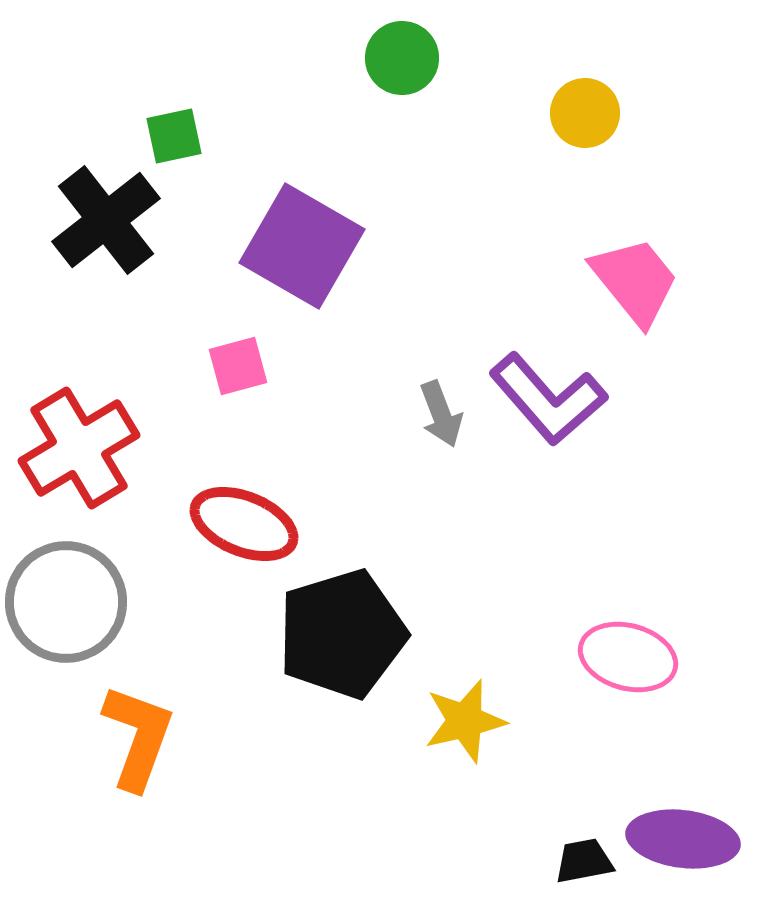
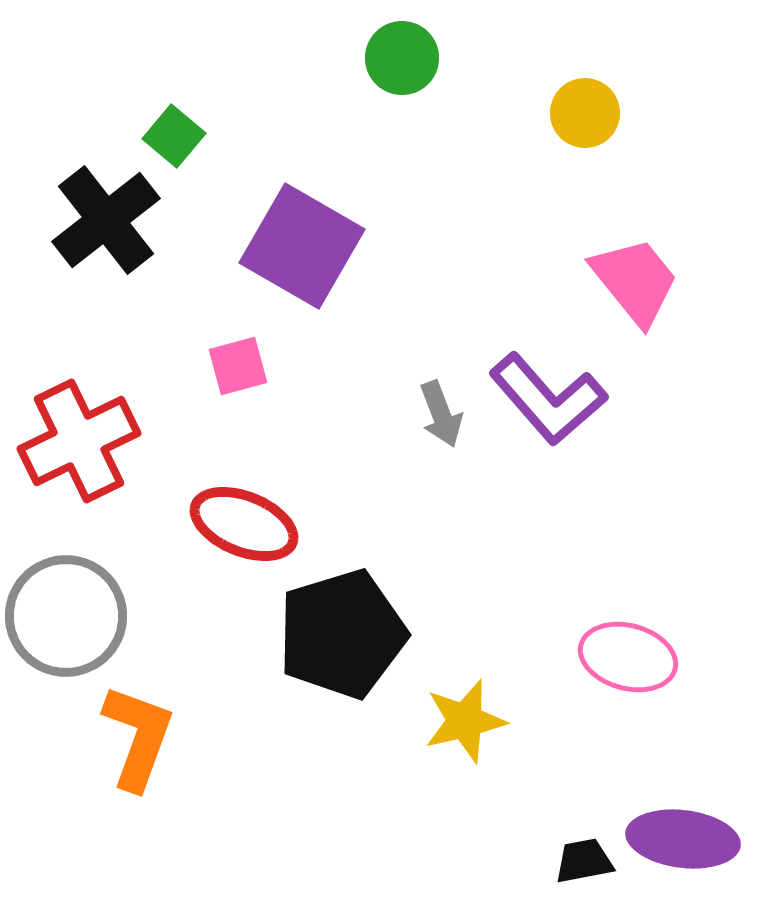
green square: rotated 38 degrees counterclockwise
red cross: moved 7 px up; rotated 5 degrees clockwise
gray circle: moved 14 px down
